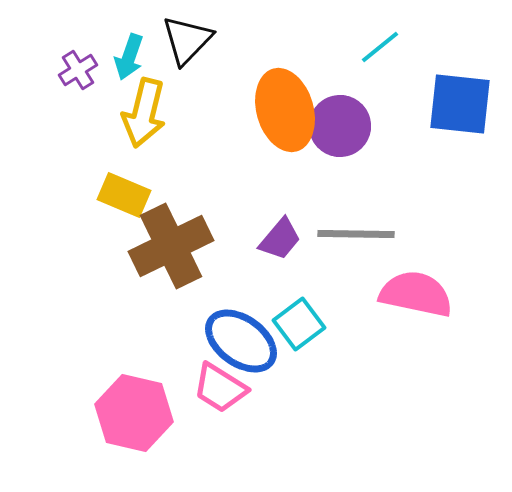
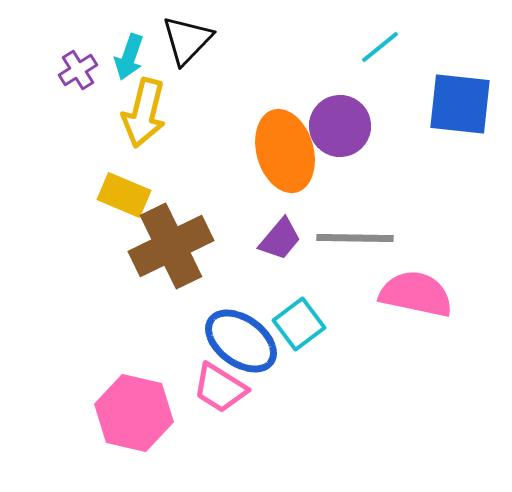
orange ellipse: moved 41 px down
gray line: moved 1 px left, 4 px down
